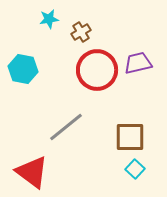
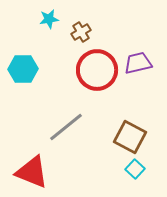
cyan hexagon: rotated 12 degrees counterclockwise
brown square: rotated 28 degrees clockwise
red triangle: rotated 15 degrees counterclockwise
